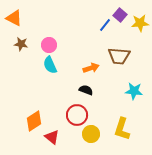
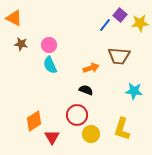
red triangle: rotated 21 degrees clockwise
